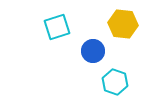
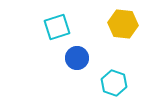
blue circle: moved 16 px left, 7 px down
cyan hexagon: moved 1 px left, 1 px down
